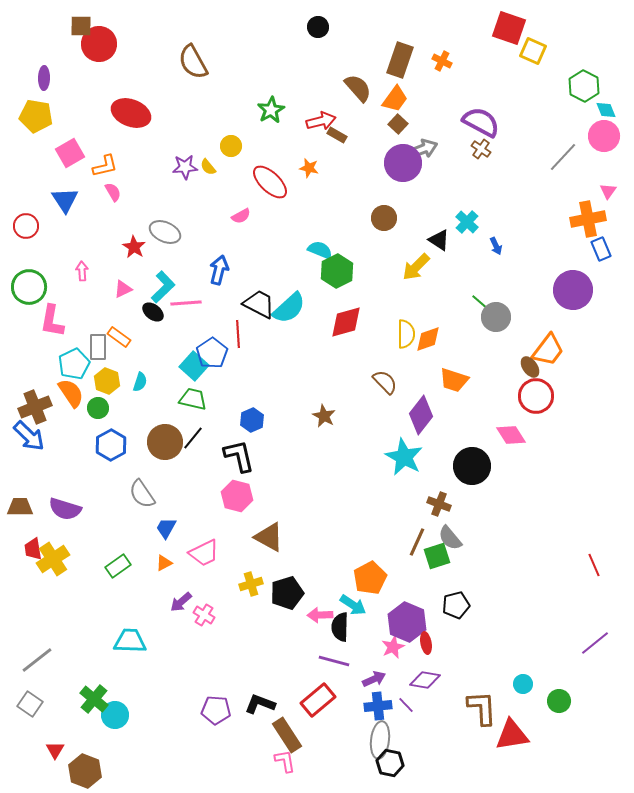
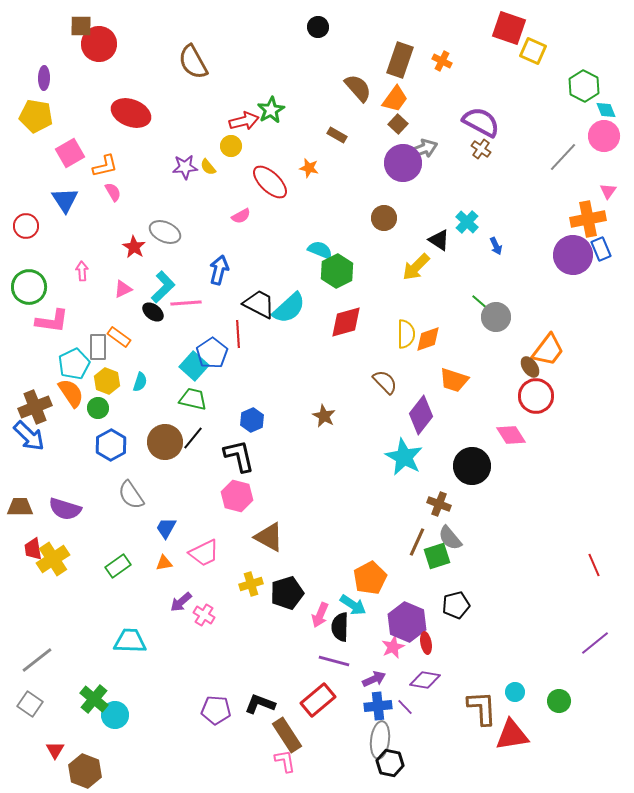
red arrow at (321, 121): moved 77 px left
purple circle at (573, 290): moved 35 px up
pink L-shape at (52, 321): rotated 92 degrees counterclockwise
gray semicircle at (142, 494): moved 11 px left, 1 px down
orange triangle at (164, 563): rotated 18 degrees clockwise
pink arrow at (320, 615): rotated 65 degrees counterclockwise
cyan circle at (523, 684): moved 8 px left, 8 px down
purple line at (406, 705): moved 1 px left, 2 px down
